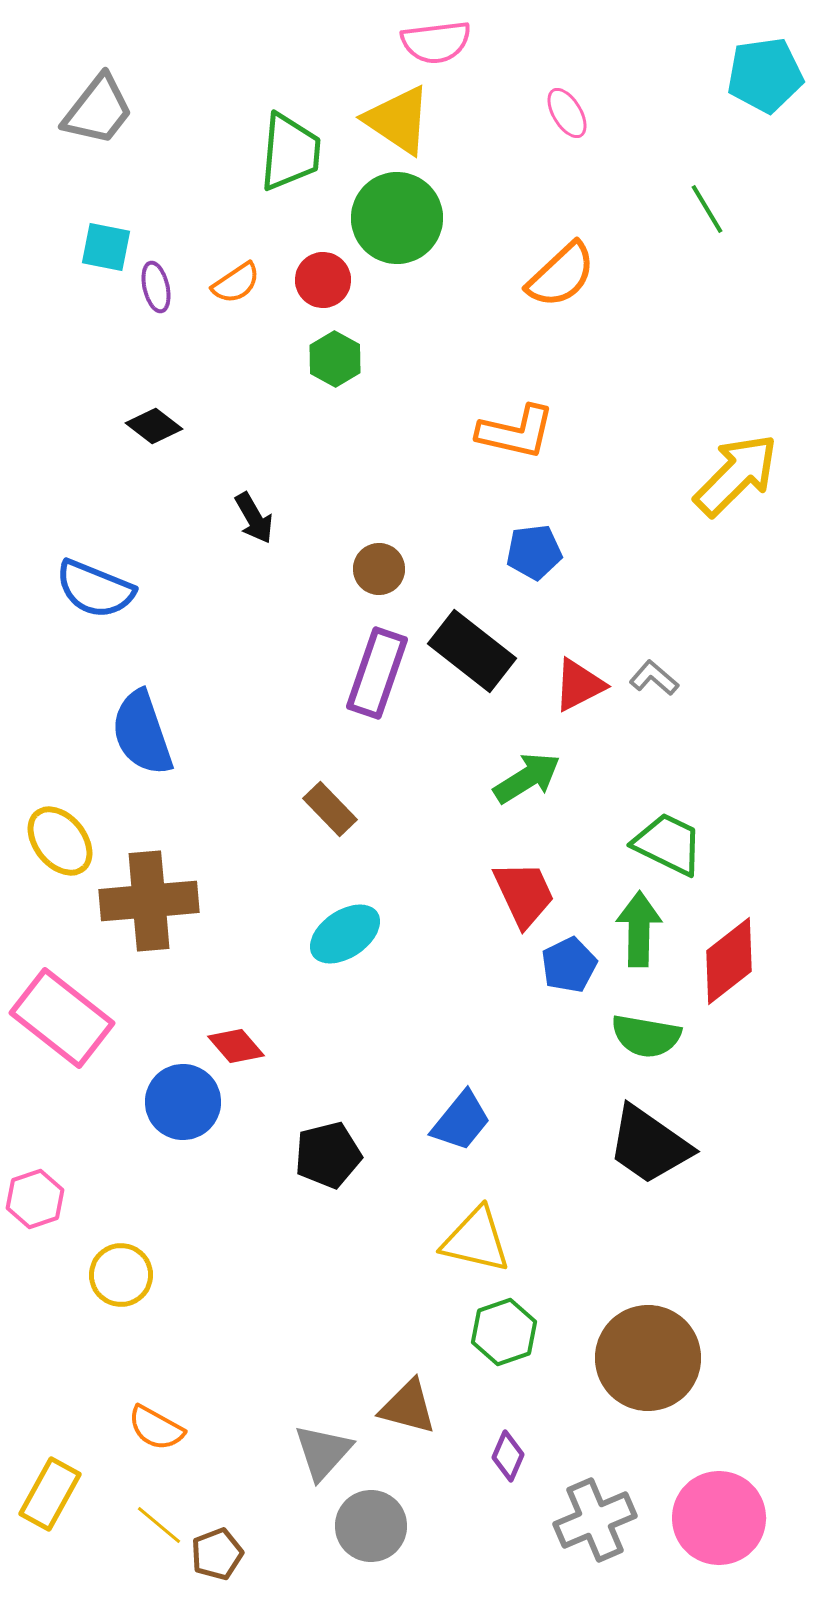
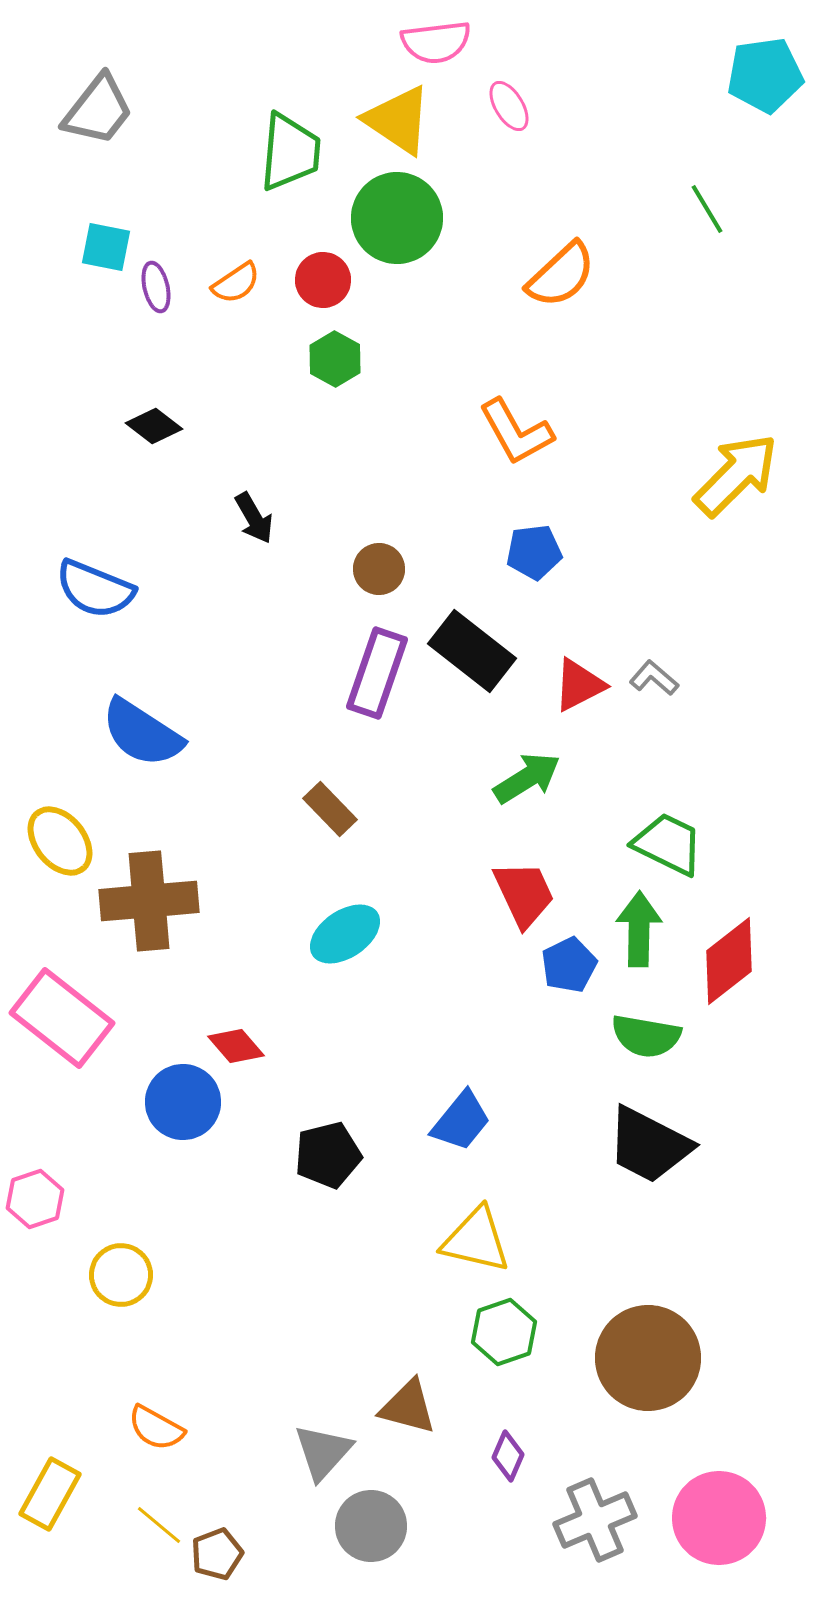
pink ellipse at (567, 113): moved 58 px left, 7 px up
orange L-shape at (516, 432): rotated 48 degrees clockwise
blue semicircle at (142, 733): rotated 38 degrees counterclockwise
black trapezoid at (649, 1145): rotated 8 degrees counterclockwise
